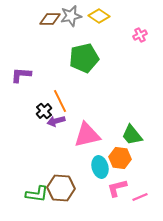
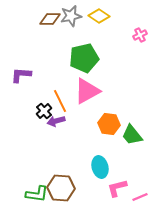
pink triangle: moved 44 px up; rotated 16 degrees counterclockwise
orange hexagon: moved 11 px left, 34 px up
